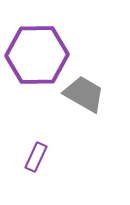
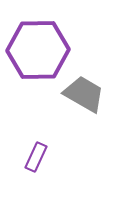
purple hexagon: moved 1 px right, 5 px up
